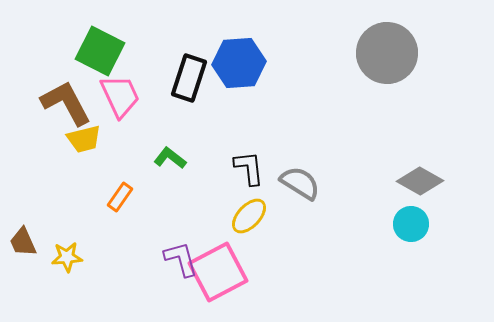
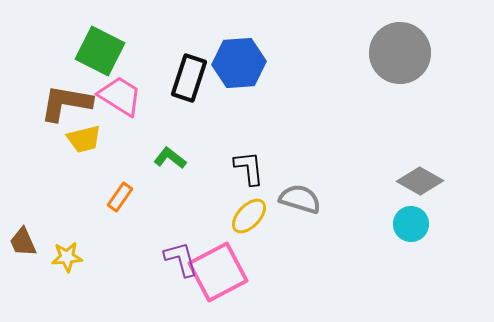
gray circle: moved 13 px right
pink trapezoid: rotated 33 degrees counterclockwise
brown L-shape: rotated 52 degrees counterclockwise
gray semicircle: moved 16 px down; rotated 15 degrees counterclockwise
